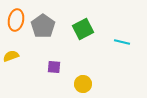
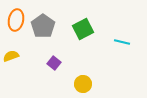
purple square: moved 4 px up; rotated 32 degrees clockwise
